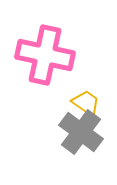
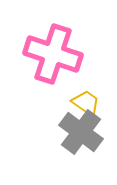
pink cross: moved 8 px right, 1 px up; rotated 6 degrees clockwise
